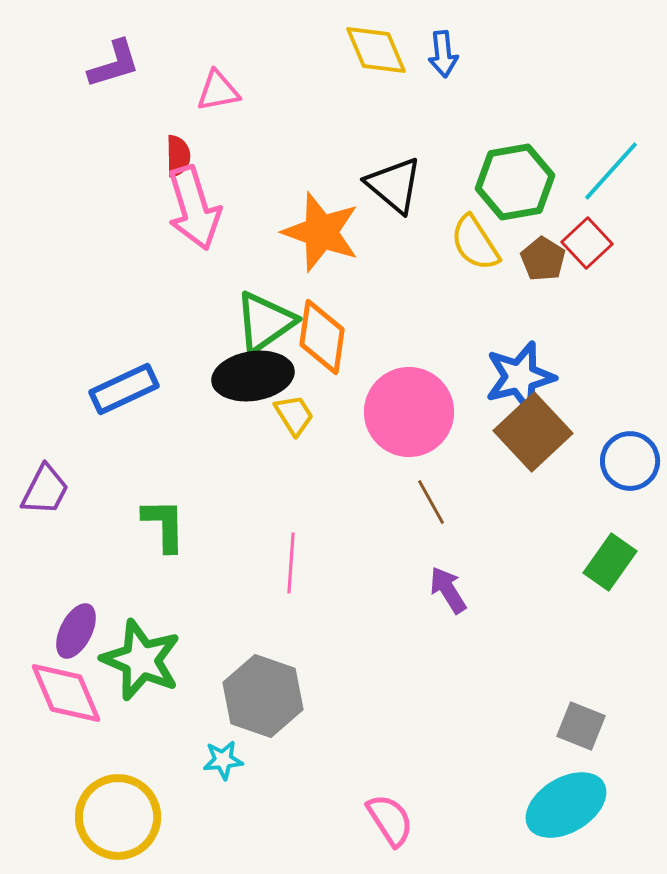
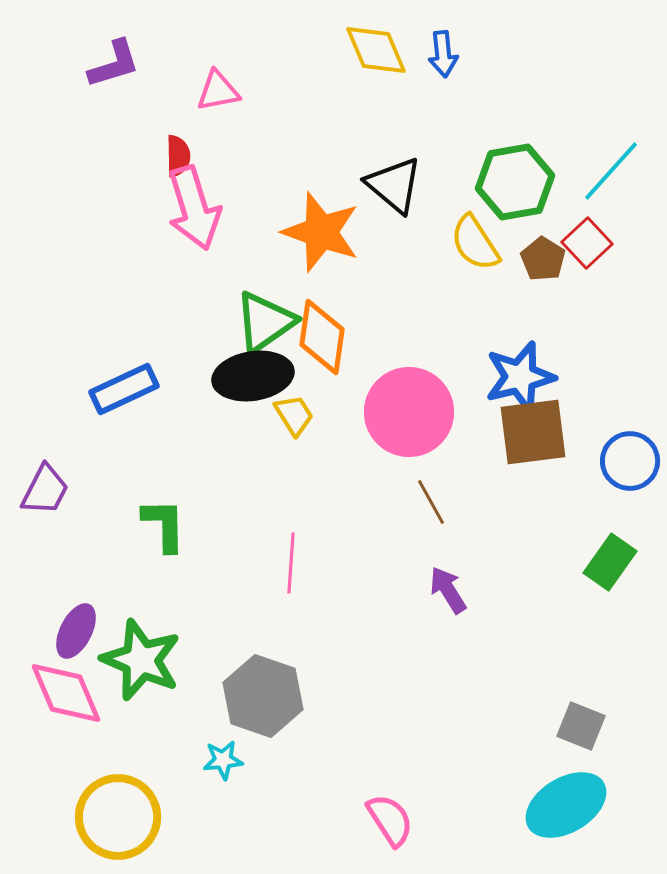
brown square: rotated 36 degrees clockwise
